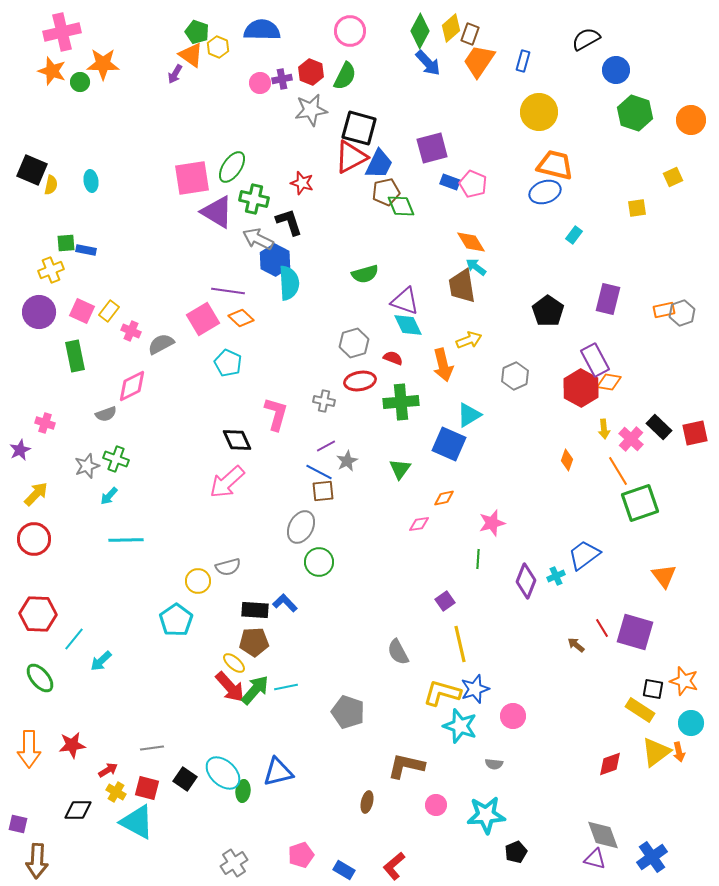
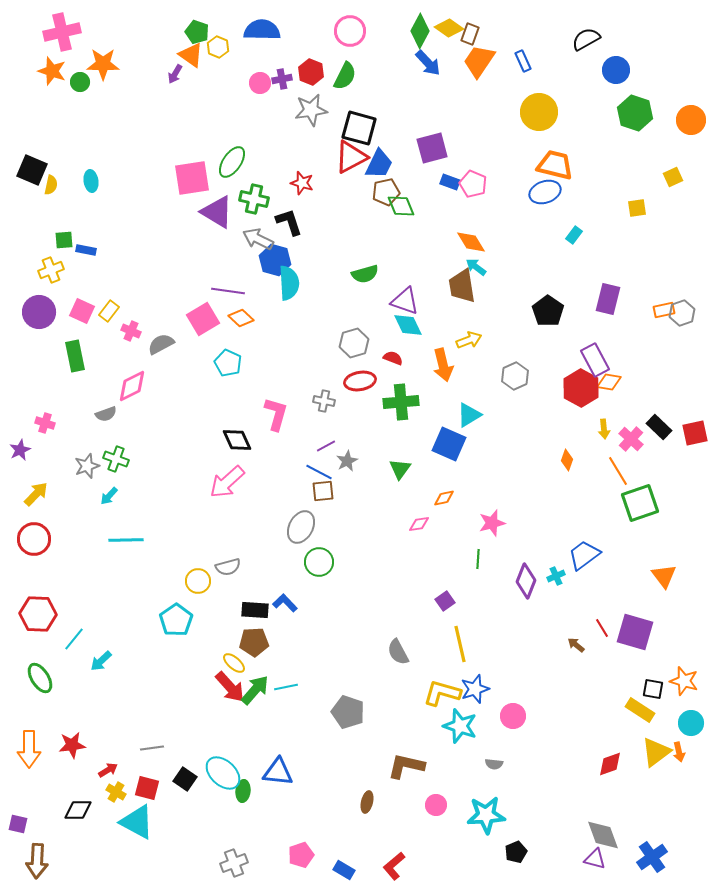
yellow diamond at (451, 28): moved 2 px left; rotated 76 degrees clockwise
blue rectangle at (523, 61): rotated 40 degrees counterclockwise
green ellipse at (232, 167): moved 5 px up
green square at (66, 243): moved 2 px left, 3 px up
blue hexagon at (275, 260): rotated 12 degrees counterclockwise
green ellipse at (40, 678): rotated 8 degrees clockwise
blue triangle at (278, 772): rotated 20 degrees clockwise
gray cross at (234, 863): rotated 12 degrees clockwise
